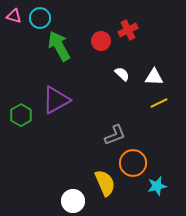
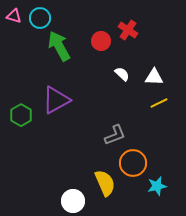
red cross: rotated 30 degrees counterclockwise
